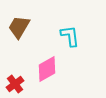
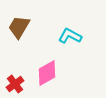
cyan L-shape: rotated 55 degrees counterclockwise
pink diamond: moved 4 px down
